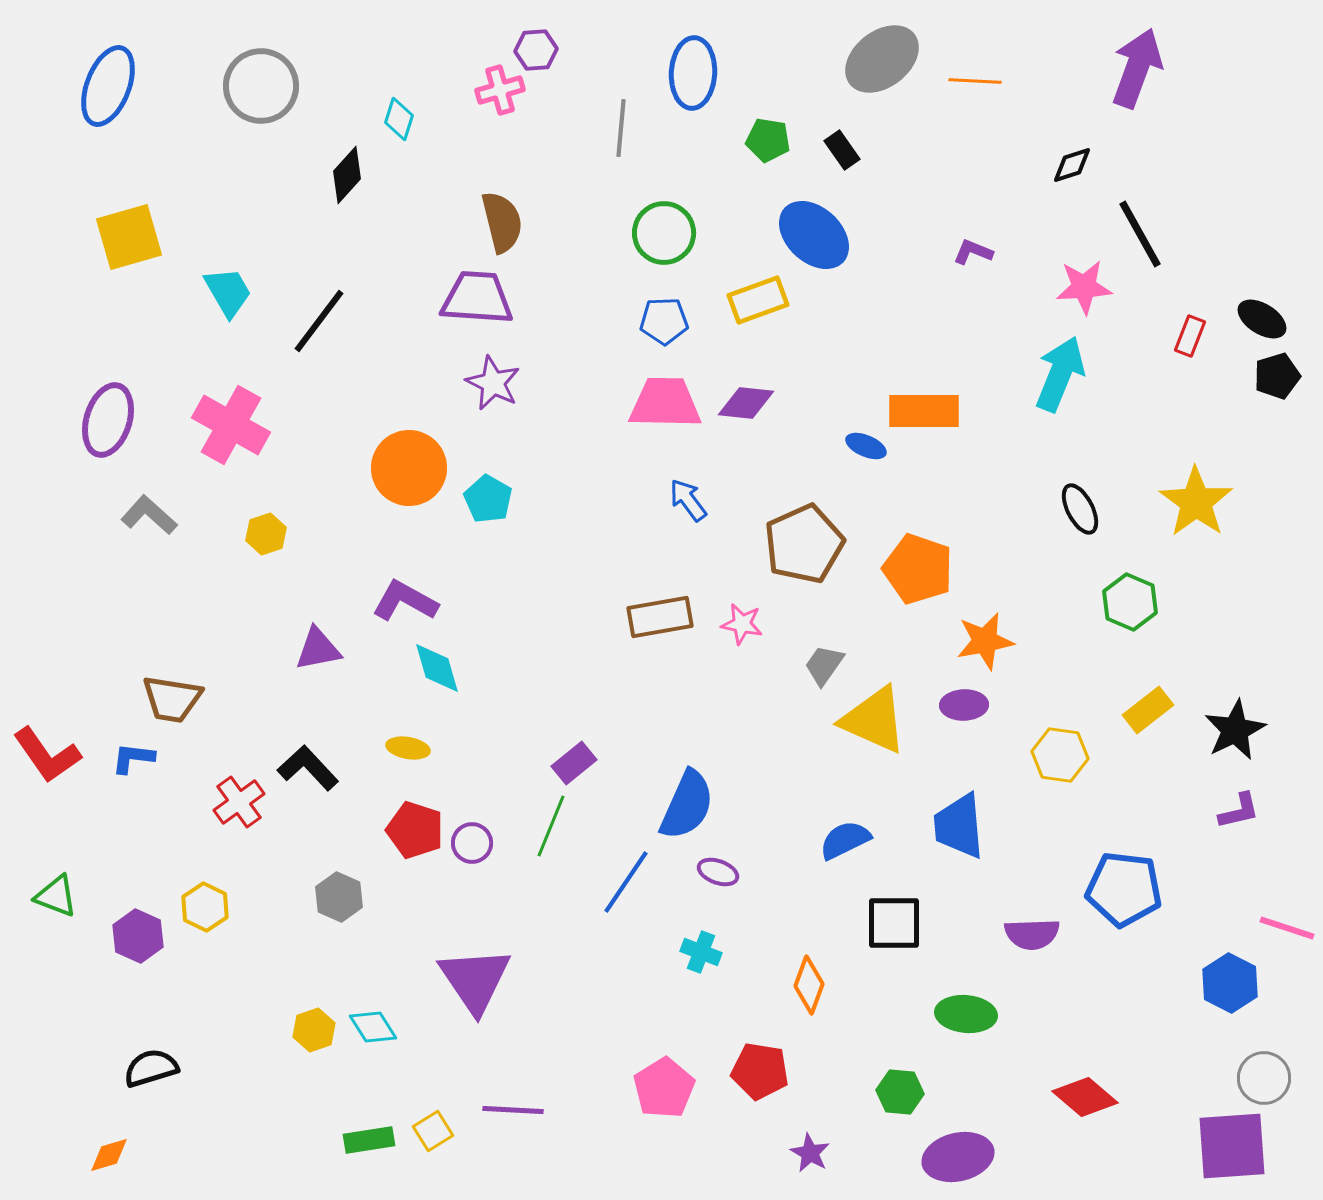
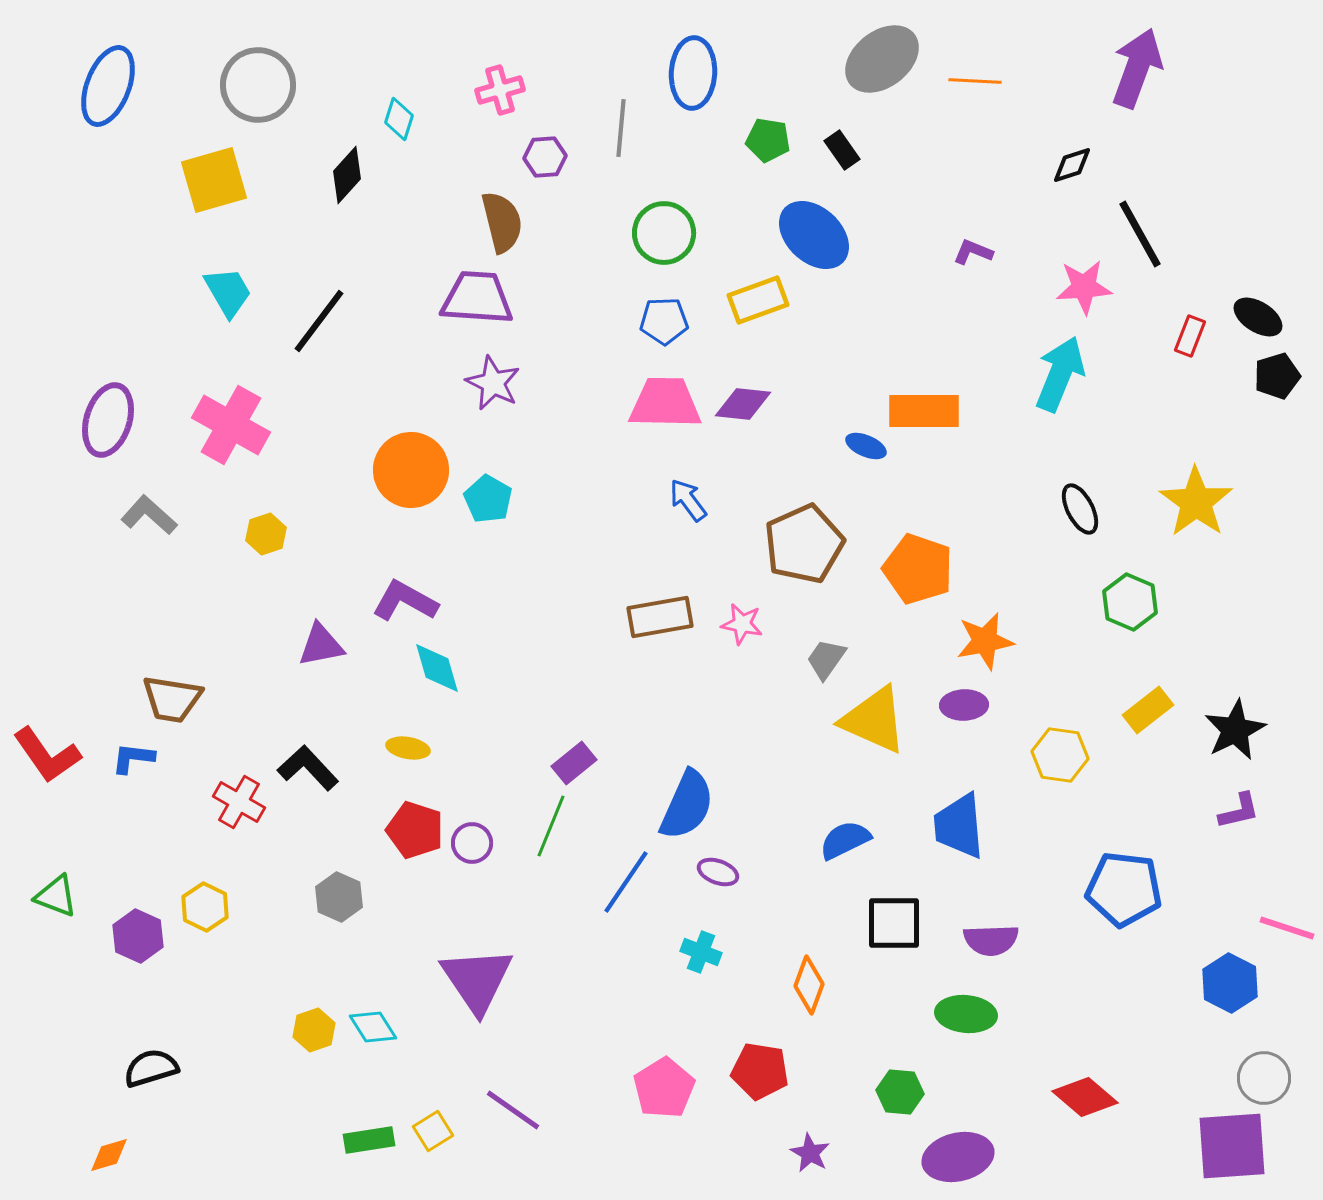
purple hexagon at (536, 50): moved 9 px right, 107 px down
gray circle at (261, 86): moved 3 px left, 1 px up
yellow square at (129, 237): moved 85 px right, 57 px up
black ellipse at (1262, 319): moved 4 px left, 2 px up
purple diamond at (746, 403): moved 3 px left, 1 px down
orange circle at (409, 468): moved 2 px right, 2 px down
purple triangle at (318, 649): moved 3 px right, 4 px up
gray trapezoid at (824, 665): moved 2 px right, 6 px up
red cross at (239, 802): rotated 24 degrees counterclockwise
purple semicircle at (1032, 934): moved 41 px left, 6 px down
purple triangle at (475, 980): moved 2 px right
purple line at (513, 1110): rotated 32 degrees clockwise
